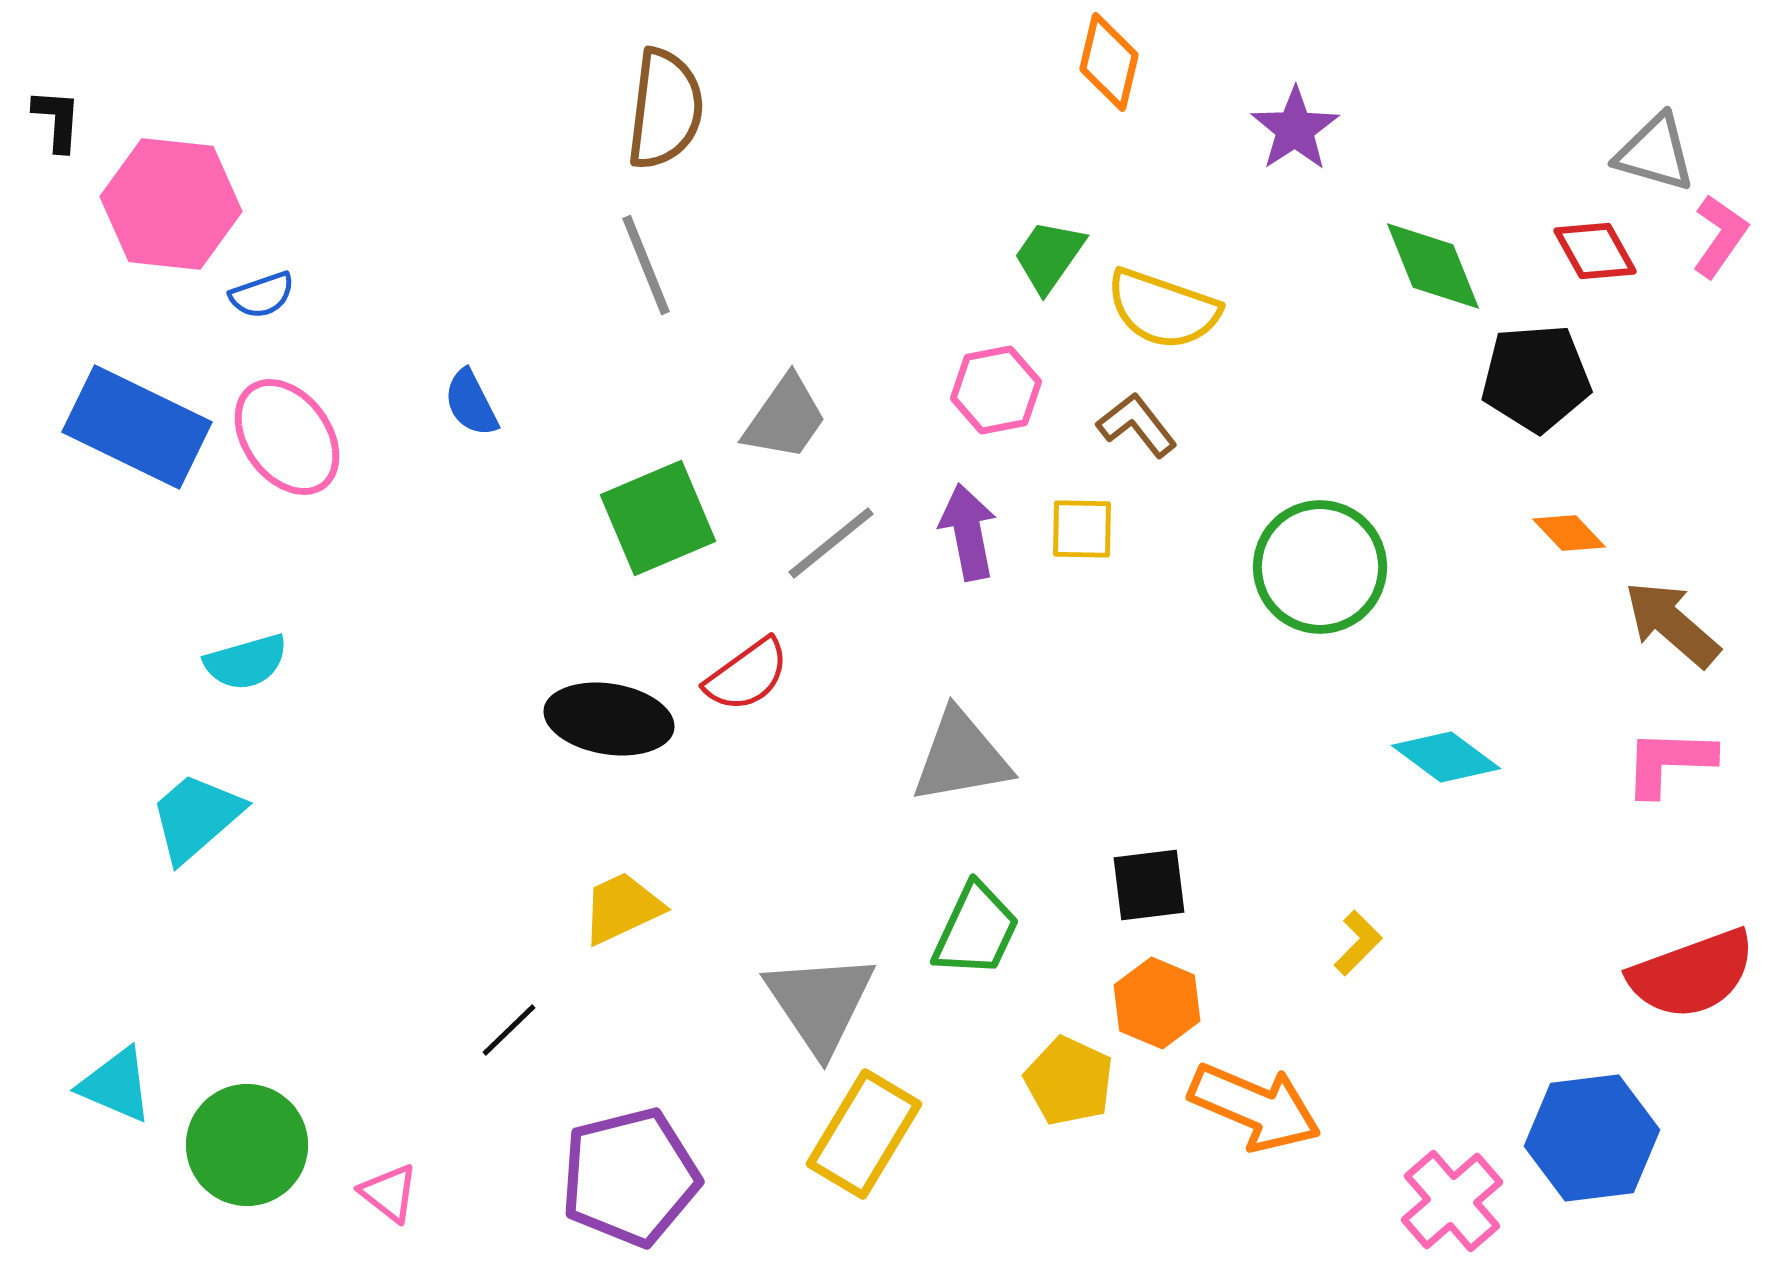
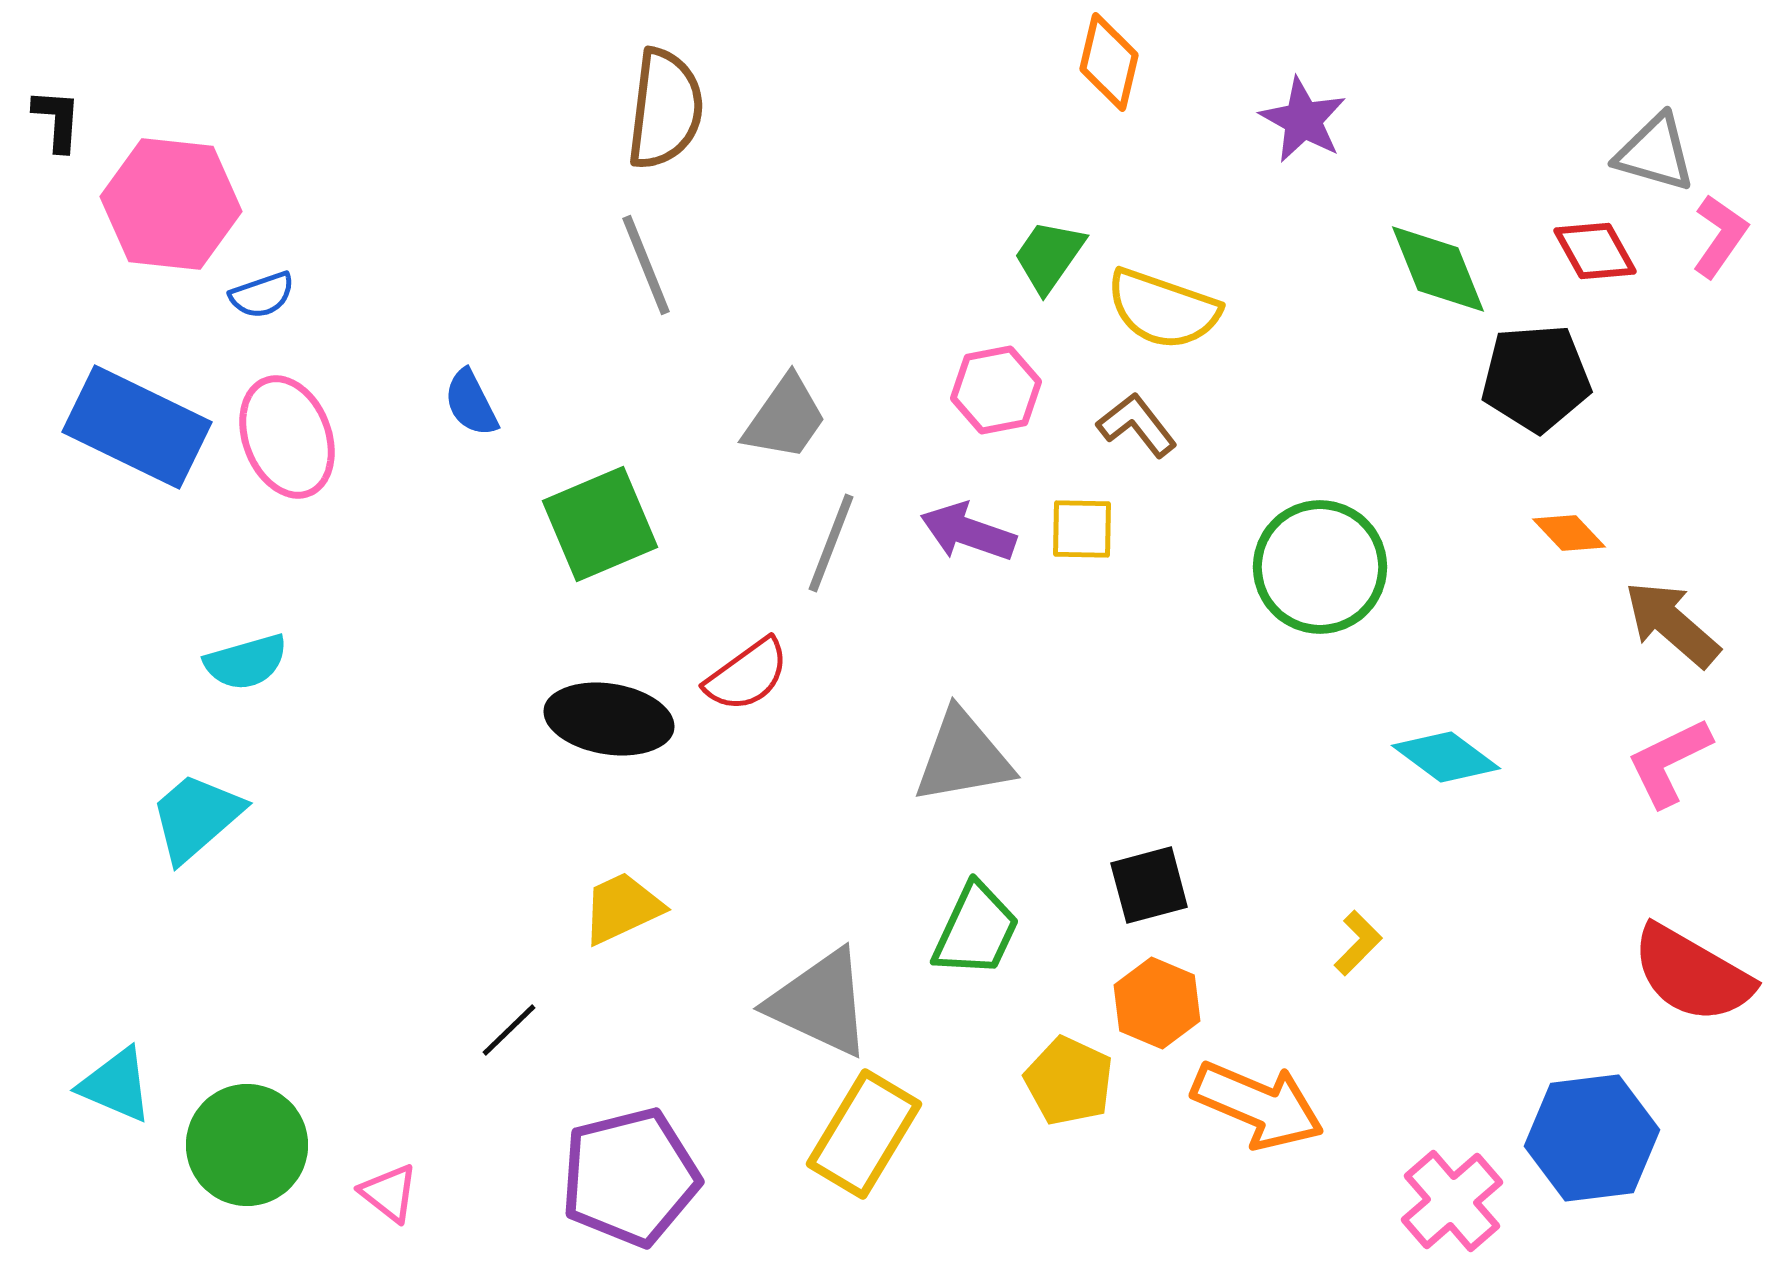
purple star at (1295, 129): moved 8 px right, 9 px up; rotated 10 degrees counterclockwise
green diamond at (1433, 266): moved 5 px right, 3 px down
pink ellipse at (287, 437): rotated 15 degrees clockwise
green square at (658, 518): moved 58 px left, 6 px down
purple arrow at (968, 532): rotated 60 degrees counterclockwise
gray line at (831, 543): rotated 30 degrees counterclockwise
gray triangle at (961, 757): moved 2 px right
pink L-shape at (1669, 762): rotated 28 degrees counterclockwise
black square at (1149, 885): rotated 8 degrees counterclockwise
red semicircle at (1692, 974): rotated 50 degrees clockwise
gray triangle at (820, 1003): rotated 31 degrees counterclockwise
orange arrow at (1255, 1107): moved 3 px right, 2 px up
